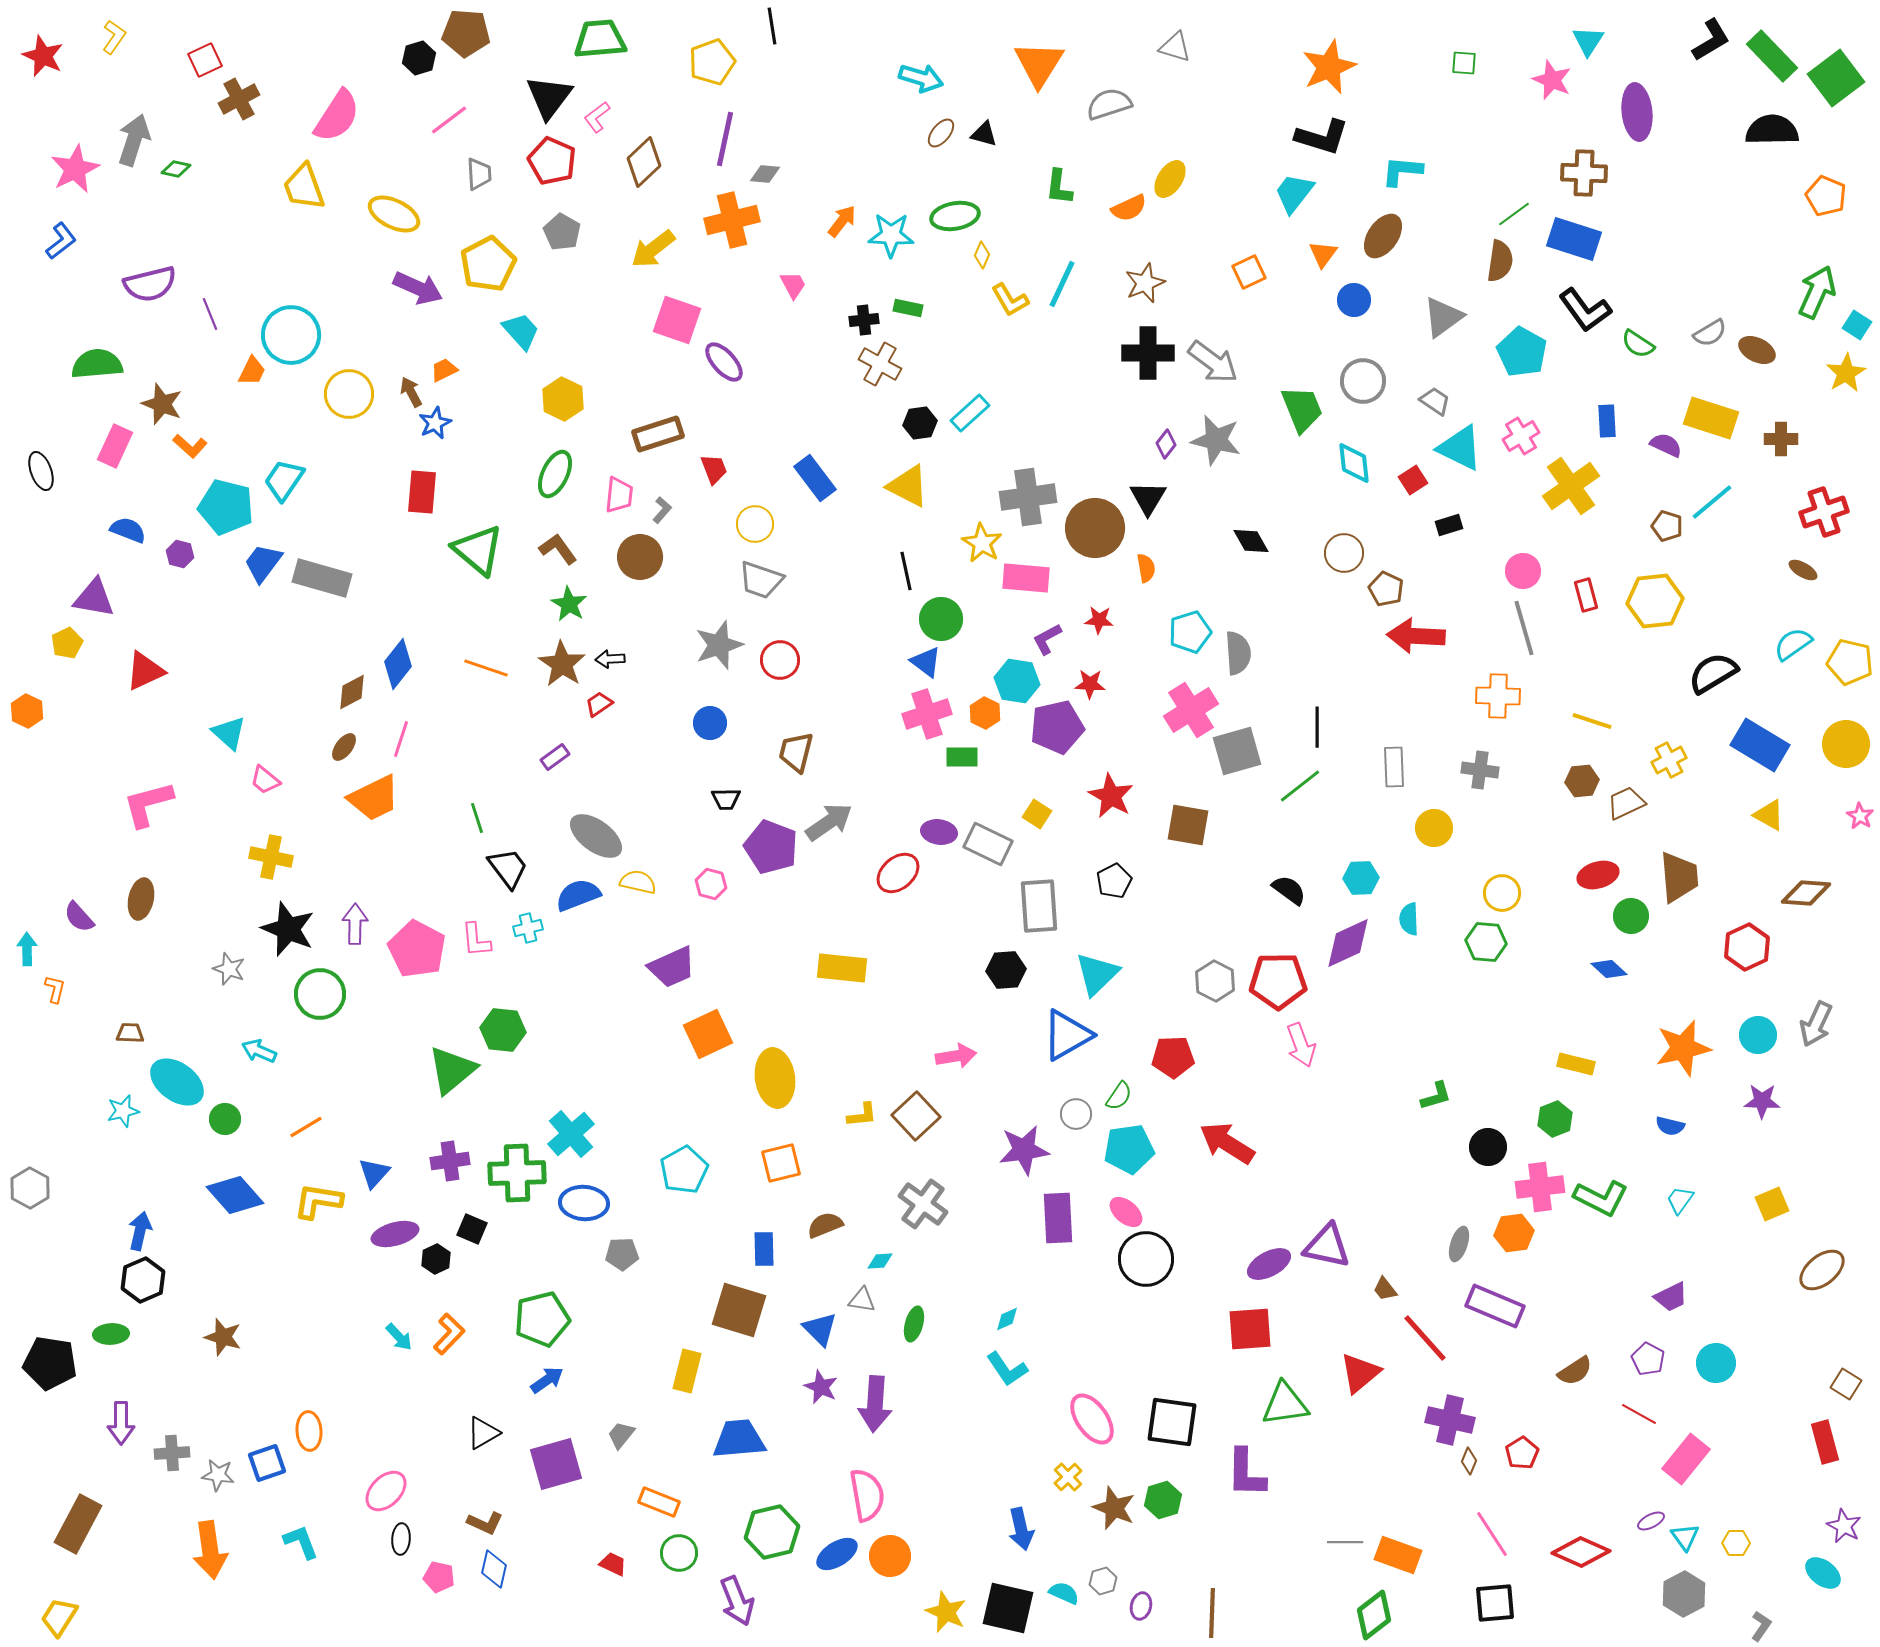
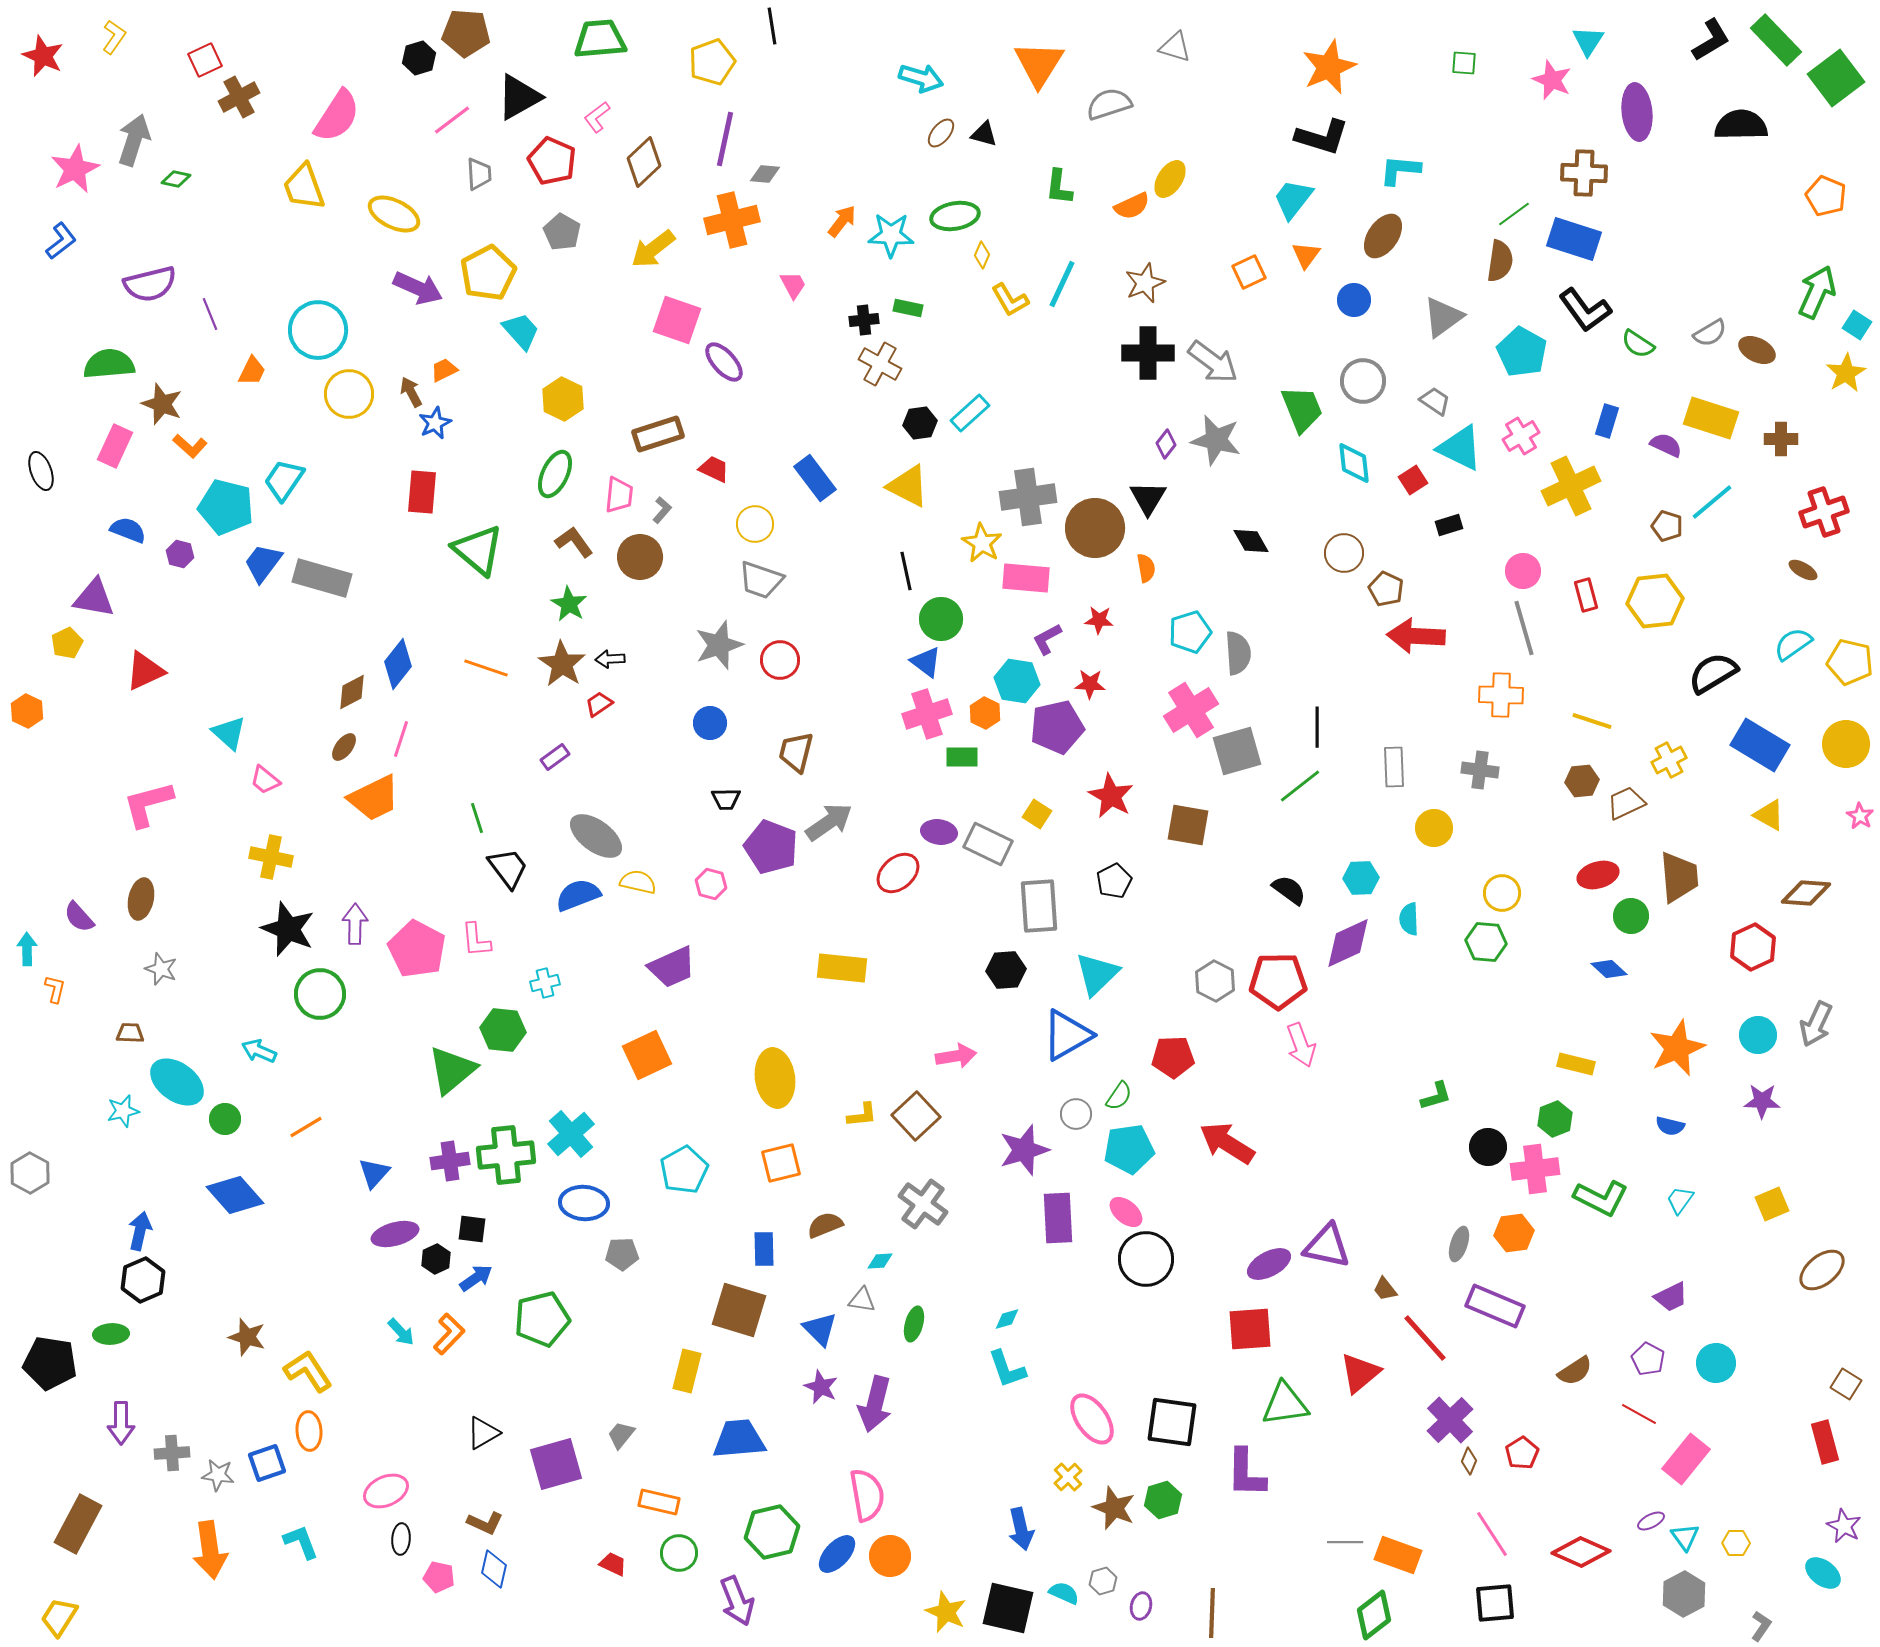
green rectangle at (1772, 56): moved 4 px right, 16 px up
black triangle at (549, 97): moved 30 px left; rotated 24 degrees clockwise
brown cross at (239, 99): moved 2 px up
pink line at (449, 120): moved 3 px right
black semicircle at (1772, 130): moved 31 px left, 5 px up
green diamond at (176, 169): moved 10 px down
cyan L-shape at (1402, 171): moved 2 px left, 1 px up
cyan trapezoid at (1294, 193): moved 1 px left, 6 px down
orange semicircle at (1129, 208): moved 3 px right, 2 px up
orange triangle at (1323, 254): moved 17 px left, 1 px down
yellow pentagon at (488, 264): moved 9 px down
cyan circle at (291, 335): moved 27 px right, 5 px up
green semicircle at (97, 364): moved 12 px right
blue rectangle at (1607, 421): rotated 20 degrees clockwise
red trapezoid at (714, 469): rotated 44 degrees counterclockwise
yellow cross at (1571, 486): rotated 10 degrees clockwise
brown L-shape at (558, 549): moved 16 px right, 7 px up
orange cross at (1498, 696): moved 3 px right, 1 px up
cyan cross at (528, 928): moved 17 px right, 55 px down
red hexagon at (1747, 947): moved 6 px right
gray star at (229, 969): moved 68 px left
orange square at (708, 1034): moved 61 px left, 21 px down
orange star at (1683, 1048): moved 6 px left; rotated 10 degrees counterclockwise
purple star at (1024, 1150): rotated 9 degrees counterclockwise
green cross at (517, 1173): moved 11 px left, 18 px up; rotated 4 degrees counterclockwise
pink cross at (1540, 1187): moved 5 px left, 18 px up
gray hexagon at (30, 1188): moved 15 px up
yellow L-shape at (318, 1201): moved 10 px left, 170 px down; rotated 48 degrees clockwise
black square at (472, 1229): rotated 16 degrees counterclockwise
cyan diamond at (1007, 1319): rotated 8 degrees clockwise
brown star at (223, 1337): moved 24 px right
cyan arrow at (399, 1337): moved 2 px right, 5 px up
cyan L-shape at (1007, 1369): rotated 15 degrees clockwise
blue arrow at (547, 1380): moved 71 px left, 102 px up
purple arrow at (875, 1404): rotated 10 degrees clockwise
purple cross at (1450, 1420): rotated 33 degrees clockwise
pink ellipse at (386, 1491): rotated 21 degrees clockwise
orange rectangle at (659, 1502): rotated 9 degrees counterclockwise
blue ellipse at (837, 1554): rotated 15 degrees counterclockwise
